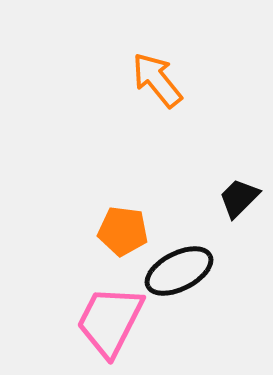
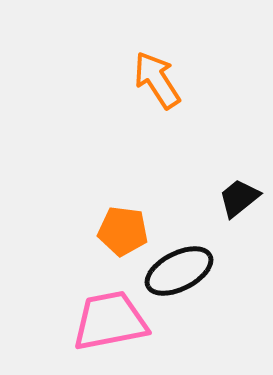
orange arrow: rotated 6 degrees clockwise
black trapezoid: rotated 6 degrees clockwise
pink trapezoid: rotated 52 degrees clockwise
